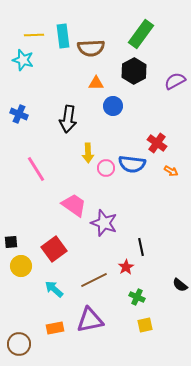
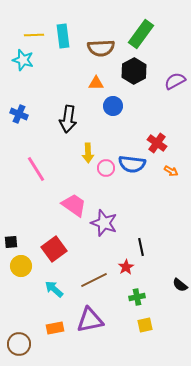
brown semicircle: moved 10 px right
green cross: rotated 35 degrees counterclockwise
